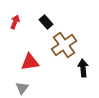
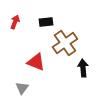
black rectangle: rotated 56 degrees counterclockwise
brown cross: moved 1 px right, 2 px up
red triangle: moved 6 px right; rotated 30 degrees clockwise
